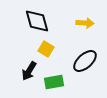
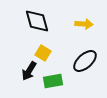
yellow arrow: moved 1 px left, 1 px down
yellow square: moved 3 px left, 4 px down
green rectangle: moved 1 px left, 1 px up
